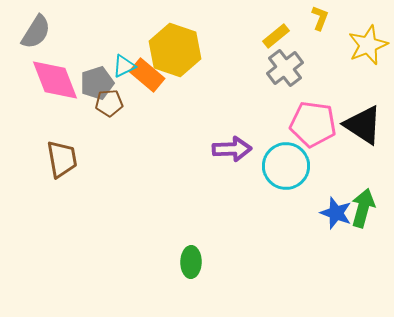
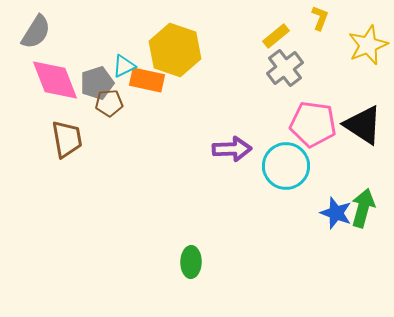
orange rectangle: moved 5 px down; rotated 28 degrees counterclockwise
brown trapezoid: moved 5 px right, 20 px up
